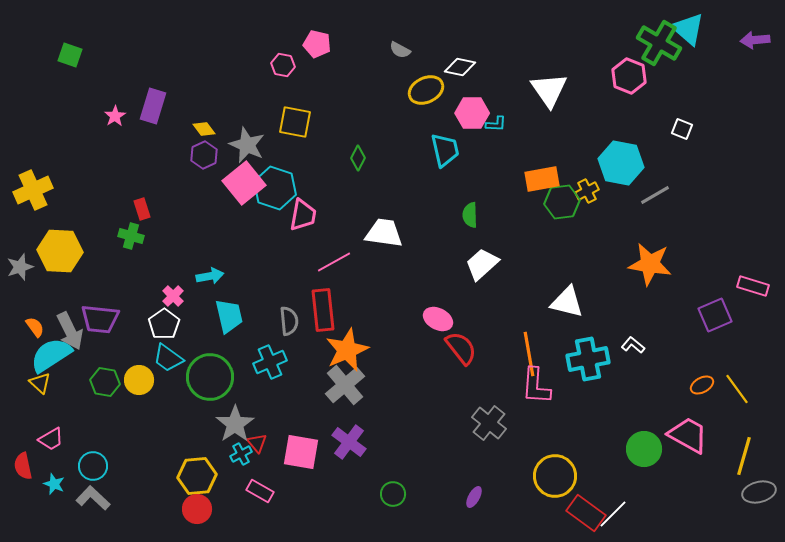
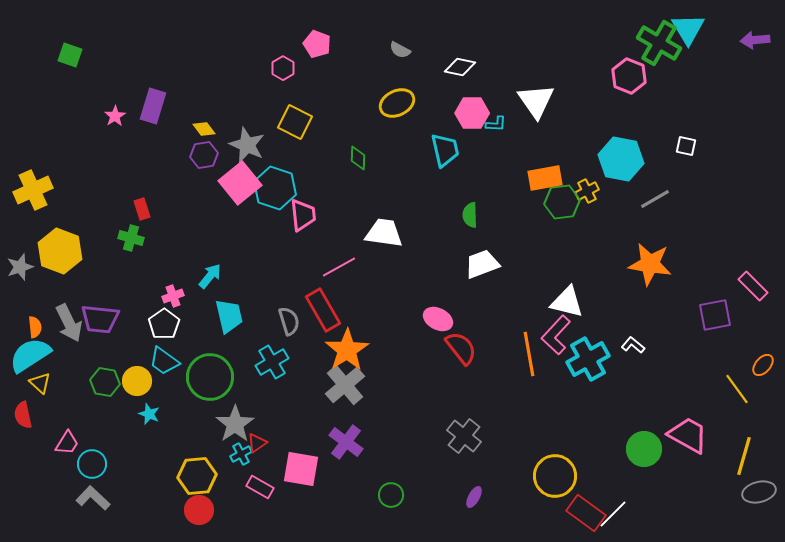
cyan triangle at (688, 29): rotated 18 degrees clockwise
pink pentagon at (317, 44): rotated 8 degrees clockwise
pink hexagon at (283, 65): moved 3 px down; rotated 20 degrees clockwise
yellow ellipse at (426, 90): moved 29 px left, 13 px down
white triangle at (549, 90): moved 13 px left, 11 px down
yellow square at (295, 122): rotated 16 degrees clockwise
white square at (682, 129): moved 4 px right, 17 px down; rotated 10 degrees counterclockwise
purple hexagon at (204, 155): rotated 16 degrees clockwise
green diamond at (358, 158): rotated 25 degrees counterclockwise
cyan hexagon at (621, 163): moved 4 px up
orange rectangle at (542, 179): moved 3 px right, 1 px up
pink square at (244, 183): moved 4 px left
gray line at (655, 195): moved 4 px down
pink trapezoid at (303, 215): rotated 16 degrees counterclockwise
green cross at (131, 236): moved 2 px down
yellow hexagon at (60, 251): rotated 18 degrees clockwise
pink line at (334, 262): moved 5 px right, 5 px down
white trapezoid at (482, 264): rotated 21 degrees clockwise
cyan arrow at (210, 276): rotated 40 degrees counterclockwise
pink rectangle at (753, 286): rotated 28 degrees clockwise
pink cross at (173, 296): rotated 25 degrees clockwise
red rectangle at (323, 310): rotated 24 degrees counterclockwise
purple square at (715, 315): rotated 12 degrees clockwise
gray semicircle at (289, 321): rotated 12 degrees counterclockwise
orange semicircle at (35, 327): rotated 30 degrees clockwise
gray arrow at (70, 331): moved 1 px left, 8 px up
orange star at (347, 350): rotated 9 degrees counterclockwise
cyan semicircle at (51, 355): moved 21 px left
cyan trapezoid at (168, 358): moved 4 px left, 3 px down
cyan cross at (588, 359): rotated 18 degrees counterclockwise
cyan cross at (270, 362): moved 2 px right; rotated 8 degrees counterclockwise
yellow circle at (139, 380): moved 2 px left, 1 px down
orange ellipse at (702, 385): moved 61 px right, 20 px up; rotated 20 degrees counterclockwise
pink L-shape at (536, 386): moved 20 px right, 51 px up; rotated 39 degrees clockwise
gray cross at (489, 423): moved 25 px left, 13 px down
pink trapezoid at (51, 439): moved 16 px right, 4 px down; rotated 28 degrees counterclockwise
purple cross at (349, 442): moved 3 px left
red triangle at (257, 443): rotated 35 degrees clockwise
pink square at (301, 452): moved 17 px down
red semicircle at (23, 466): moved 51 px up
cyan circle at (93, 466): moved 1 px left, 2 px up
cyan star at (54, 484): moved 95 px right, 70 px up
pink rectangle at (260, 491): moved 4 px up
green circle at (393, 494): moved 2 px left, 1 px down
red circle at (197, 509): moved 2 px right, 1 px down
